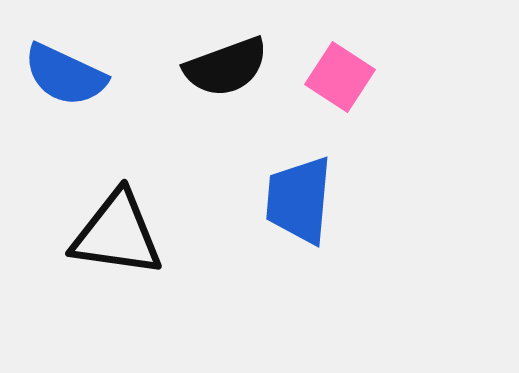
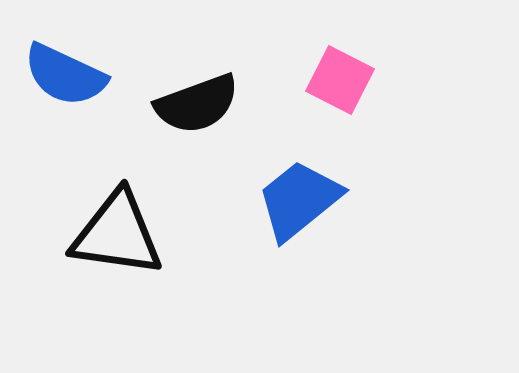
black semicircle: moved 29 px left, 37 px down
pink square: moved 3 px down; rotated 6 degrees counterclockwise
blue trapezoid: rotated 46 degrees clockwise
